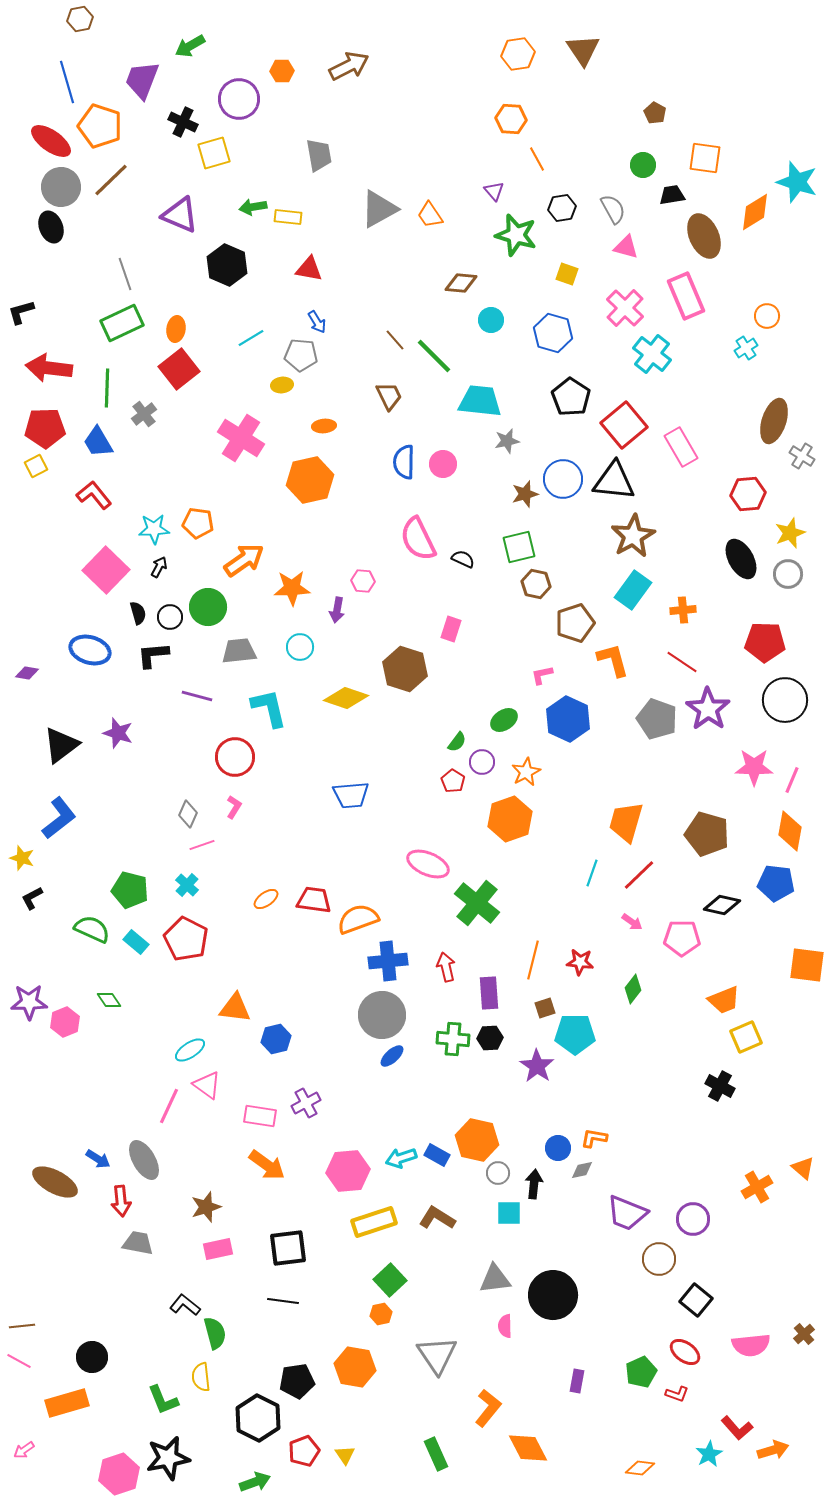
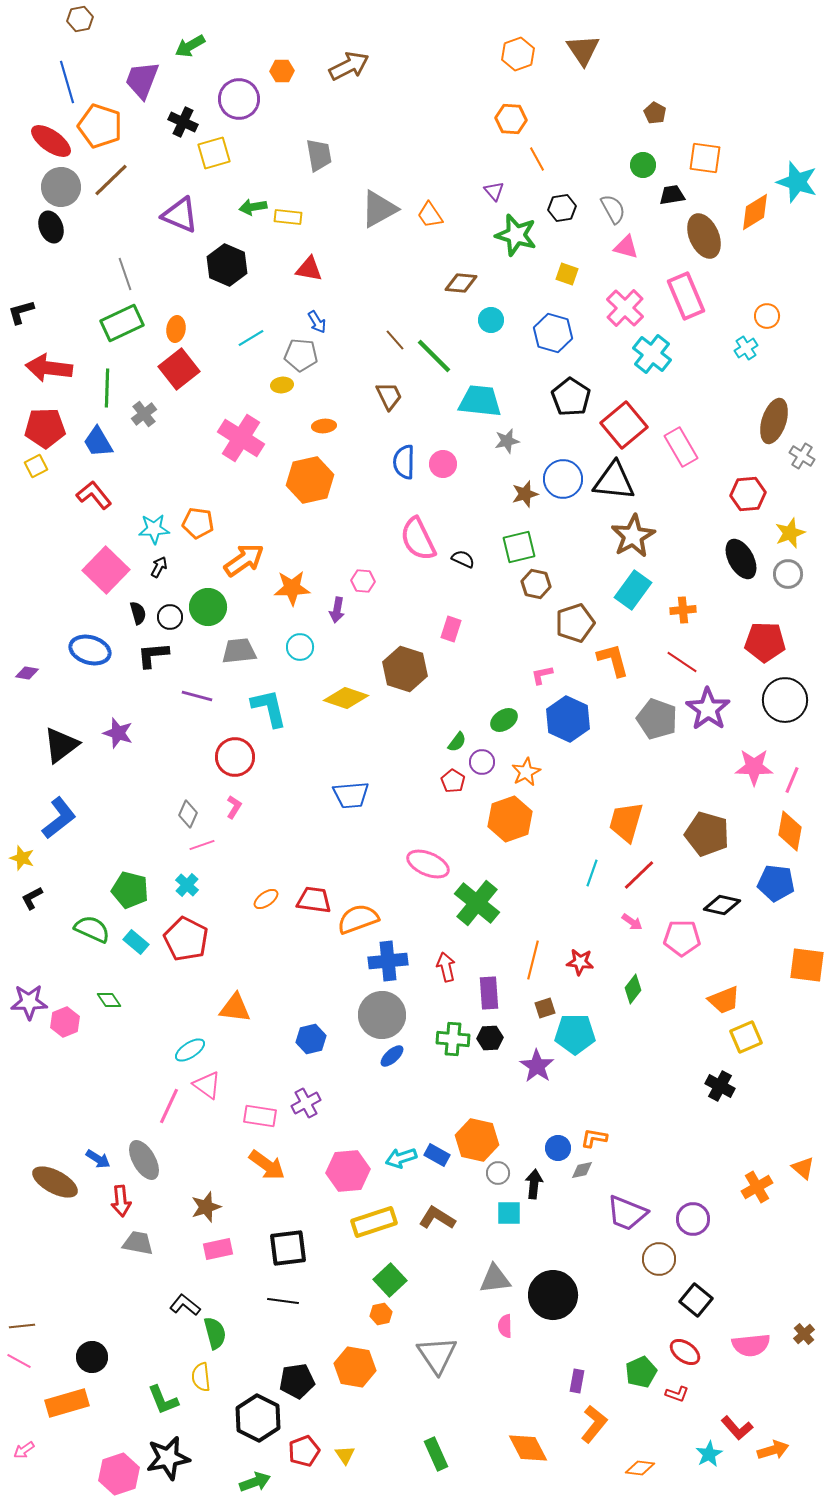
orange hexagon at (518, 54): rotated 12 degrees counterclockwise
blue hexagon at (276, 1039): moved 35 px right
orange L-shape at (488, 1408): moved 106 px right, 16 px down
